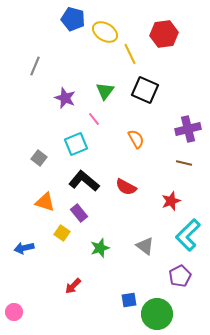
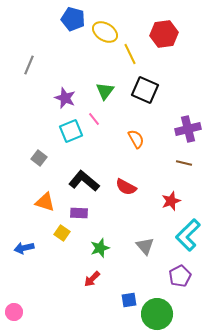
gray line: moved 6 px left, 1 px up
cyan square: moved 5 px left, 13 px up
purple rectangle: rotated 48 degrees counterclockwise
gray triangle: rotated 12 degrees clockwise
red arrow: moved 19 px right, 7 px up
